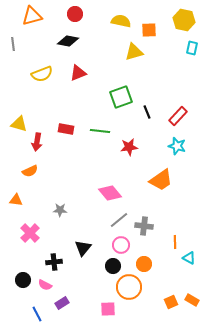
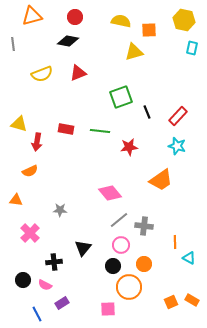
red circle at (75, 14): moved 3 px down
